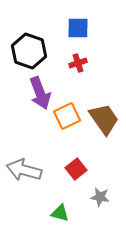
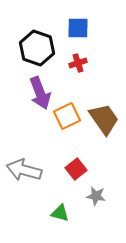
black hexagon: moved 8 px right, 3 px up
gray star: moved 4 px left, 1 px up
